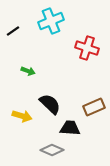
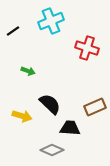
brown rectangle: moved 1 px right
